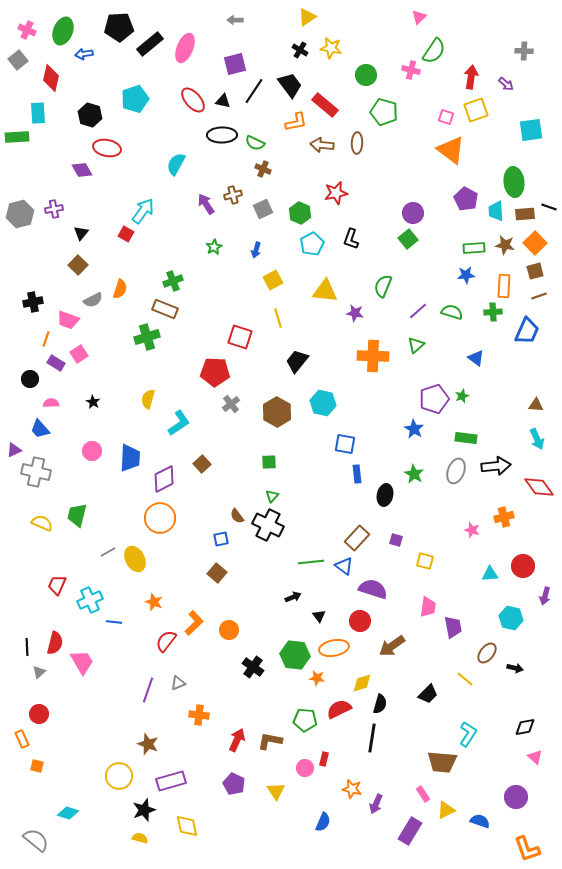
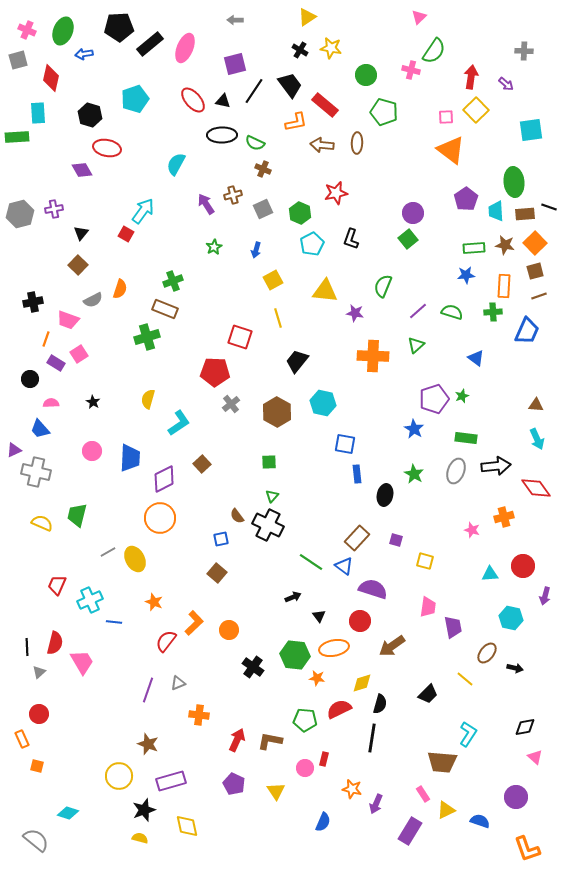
gray square at (18, 60): rotated 24 degrees clockwise
yellow square at (476, 110): rotated 25 degrees counterclockwise
pink square at (446, 117): rotated 21 degrees counterclockwise
purple pentagon at (466, 199): rotated 10 degrees clockwise
red diamond at (539, 487): moved 3 px left, 1 px down
green line at (311, 562): rotated 40 degrees clockwise
